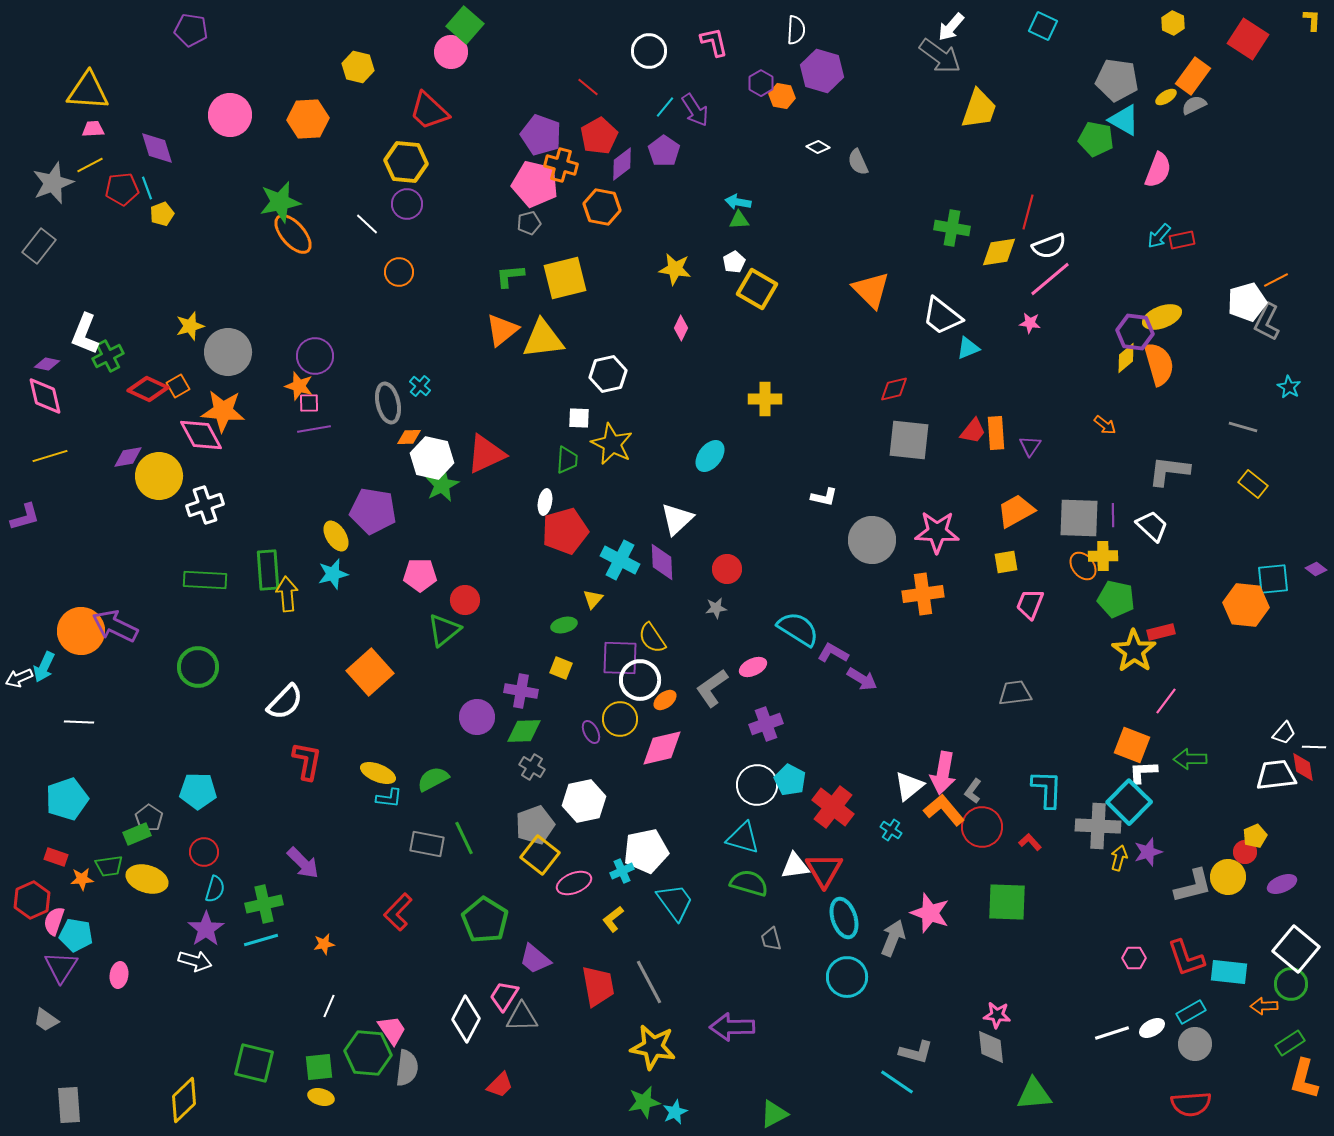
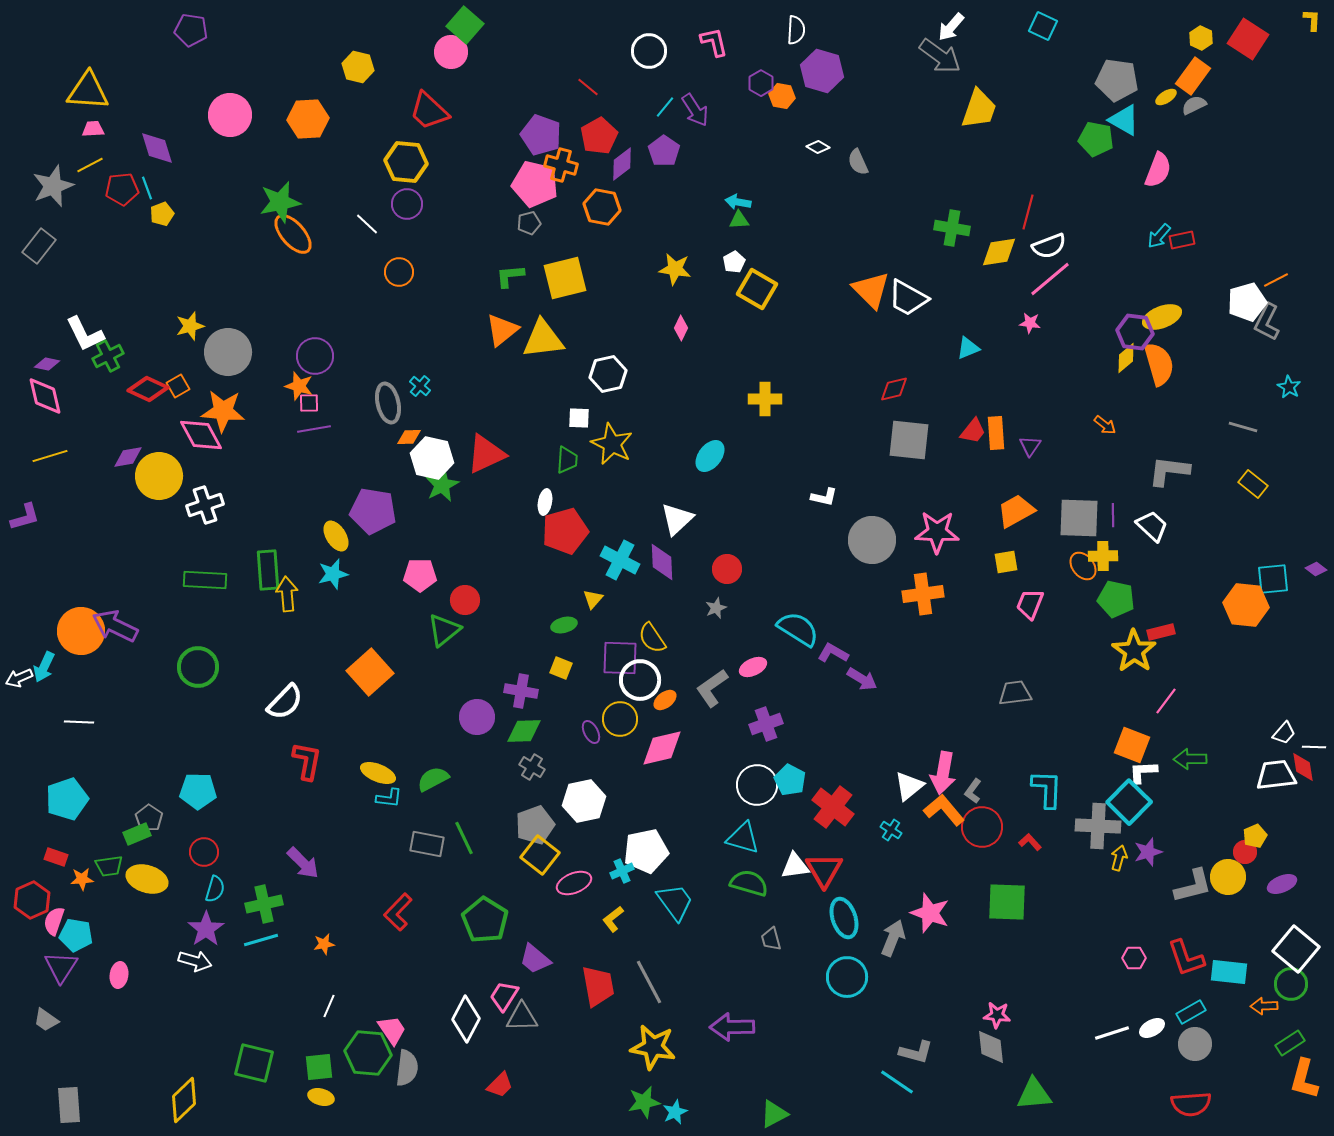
yellow hexagon at (1173, 23): moved 28 px right, 15 px down
gray star at (53, 183): moved 3 px down
white trapezoid at (942, 316): moved 34 px left, 18 px up; rotated 9 degrees counterclockwise
white L-shape at (85, 334): rotated 48 degrees counterclockwise
gray star at (716, 608): rotated 15 degrees counterclockwise
